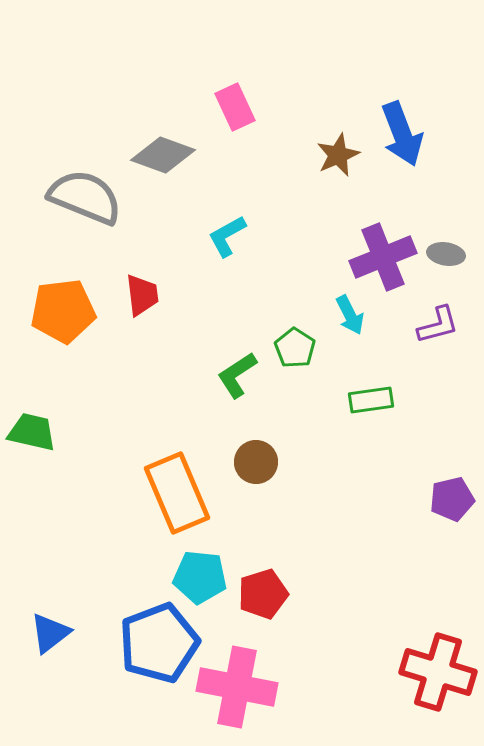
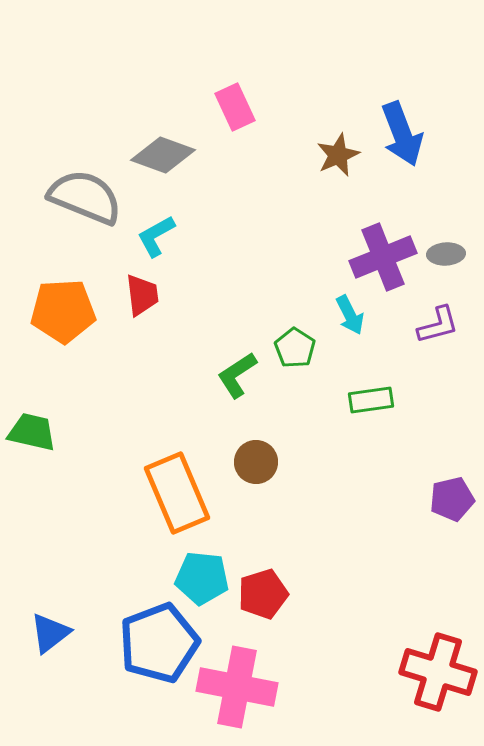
cyan L-shape: moved 71 px left
gray ellipse: rotated 12 degrees counterclockwise
orange pentagon: rotated 4 degrees clockwise
cyan pentagon: moved 2 px right, 1 px down
